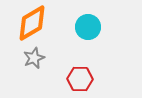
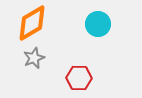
cyan circle: moved 10 px right, 3 px up
red hexagon: moved 1 px left, 1 px up
